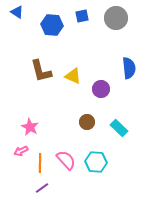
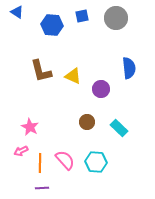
pink semicircle: moved 1 px left
purple line: rotated 32 degrees clockwise
